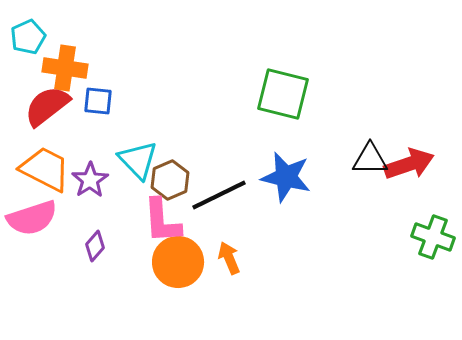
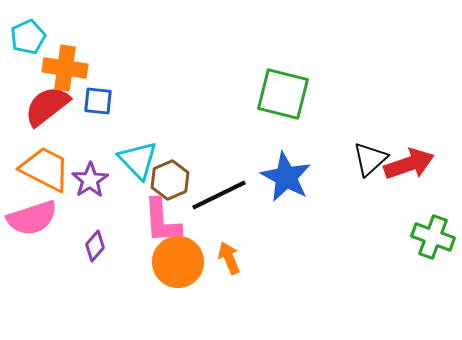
black triangle: rotated 42 degrees counterclockwise
blue star: rotated 15 degrees clockwise
